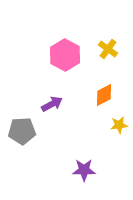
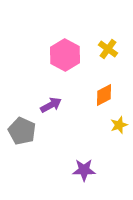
purple arrow: moved 1 px left, 1 px down
yellow star: rotated 12 degrees counterclockwise
gray pentagon: rotated 28 degrees clockwise
